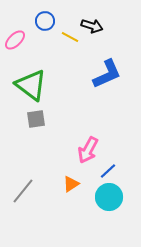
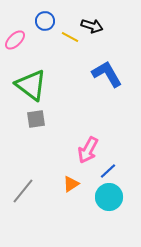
blue L-shape: rotated 96 degrees counterclockwise
